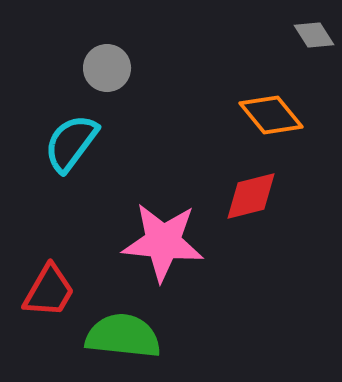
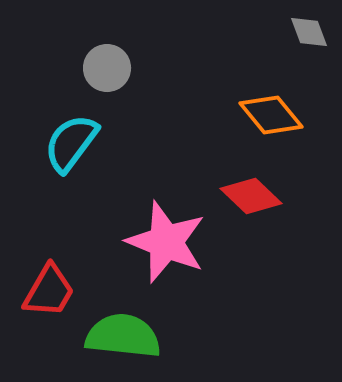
gray diamond: moved 5 px left, 3 px up; rotated 12 degrees clockwise
red diamond: rotated 58 degrees clockwise
pink star: moved 3 px right; rotated 16 degrees clockwise
